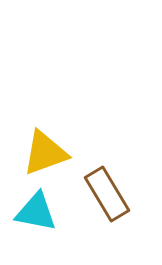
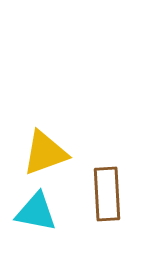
brown rectangle: rotated 28 degrees clockwise
